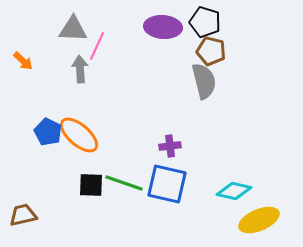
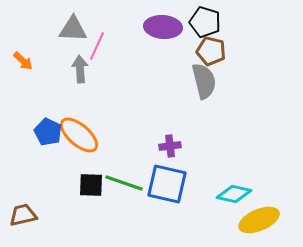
cyan diamond: moved 3 px down
